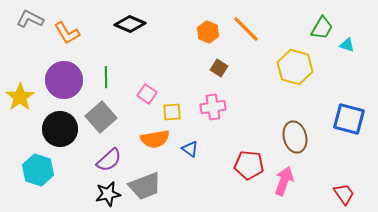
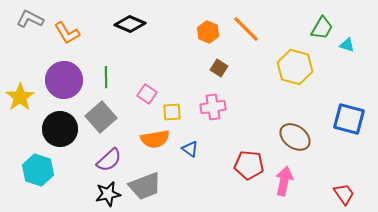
brown ellipse: rotated 40 degrees counterclockwise
pink arrow: rotated 8 degrees counterclockwise
